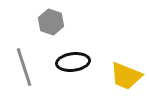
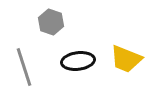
black ellipse: moved 5 px right, 1 px up
yellow trapezoid: moved 17 px up
